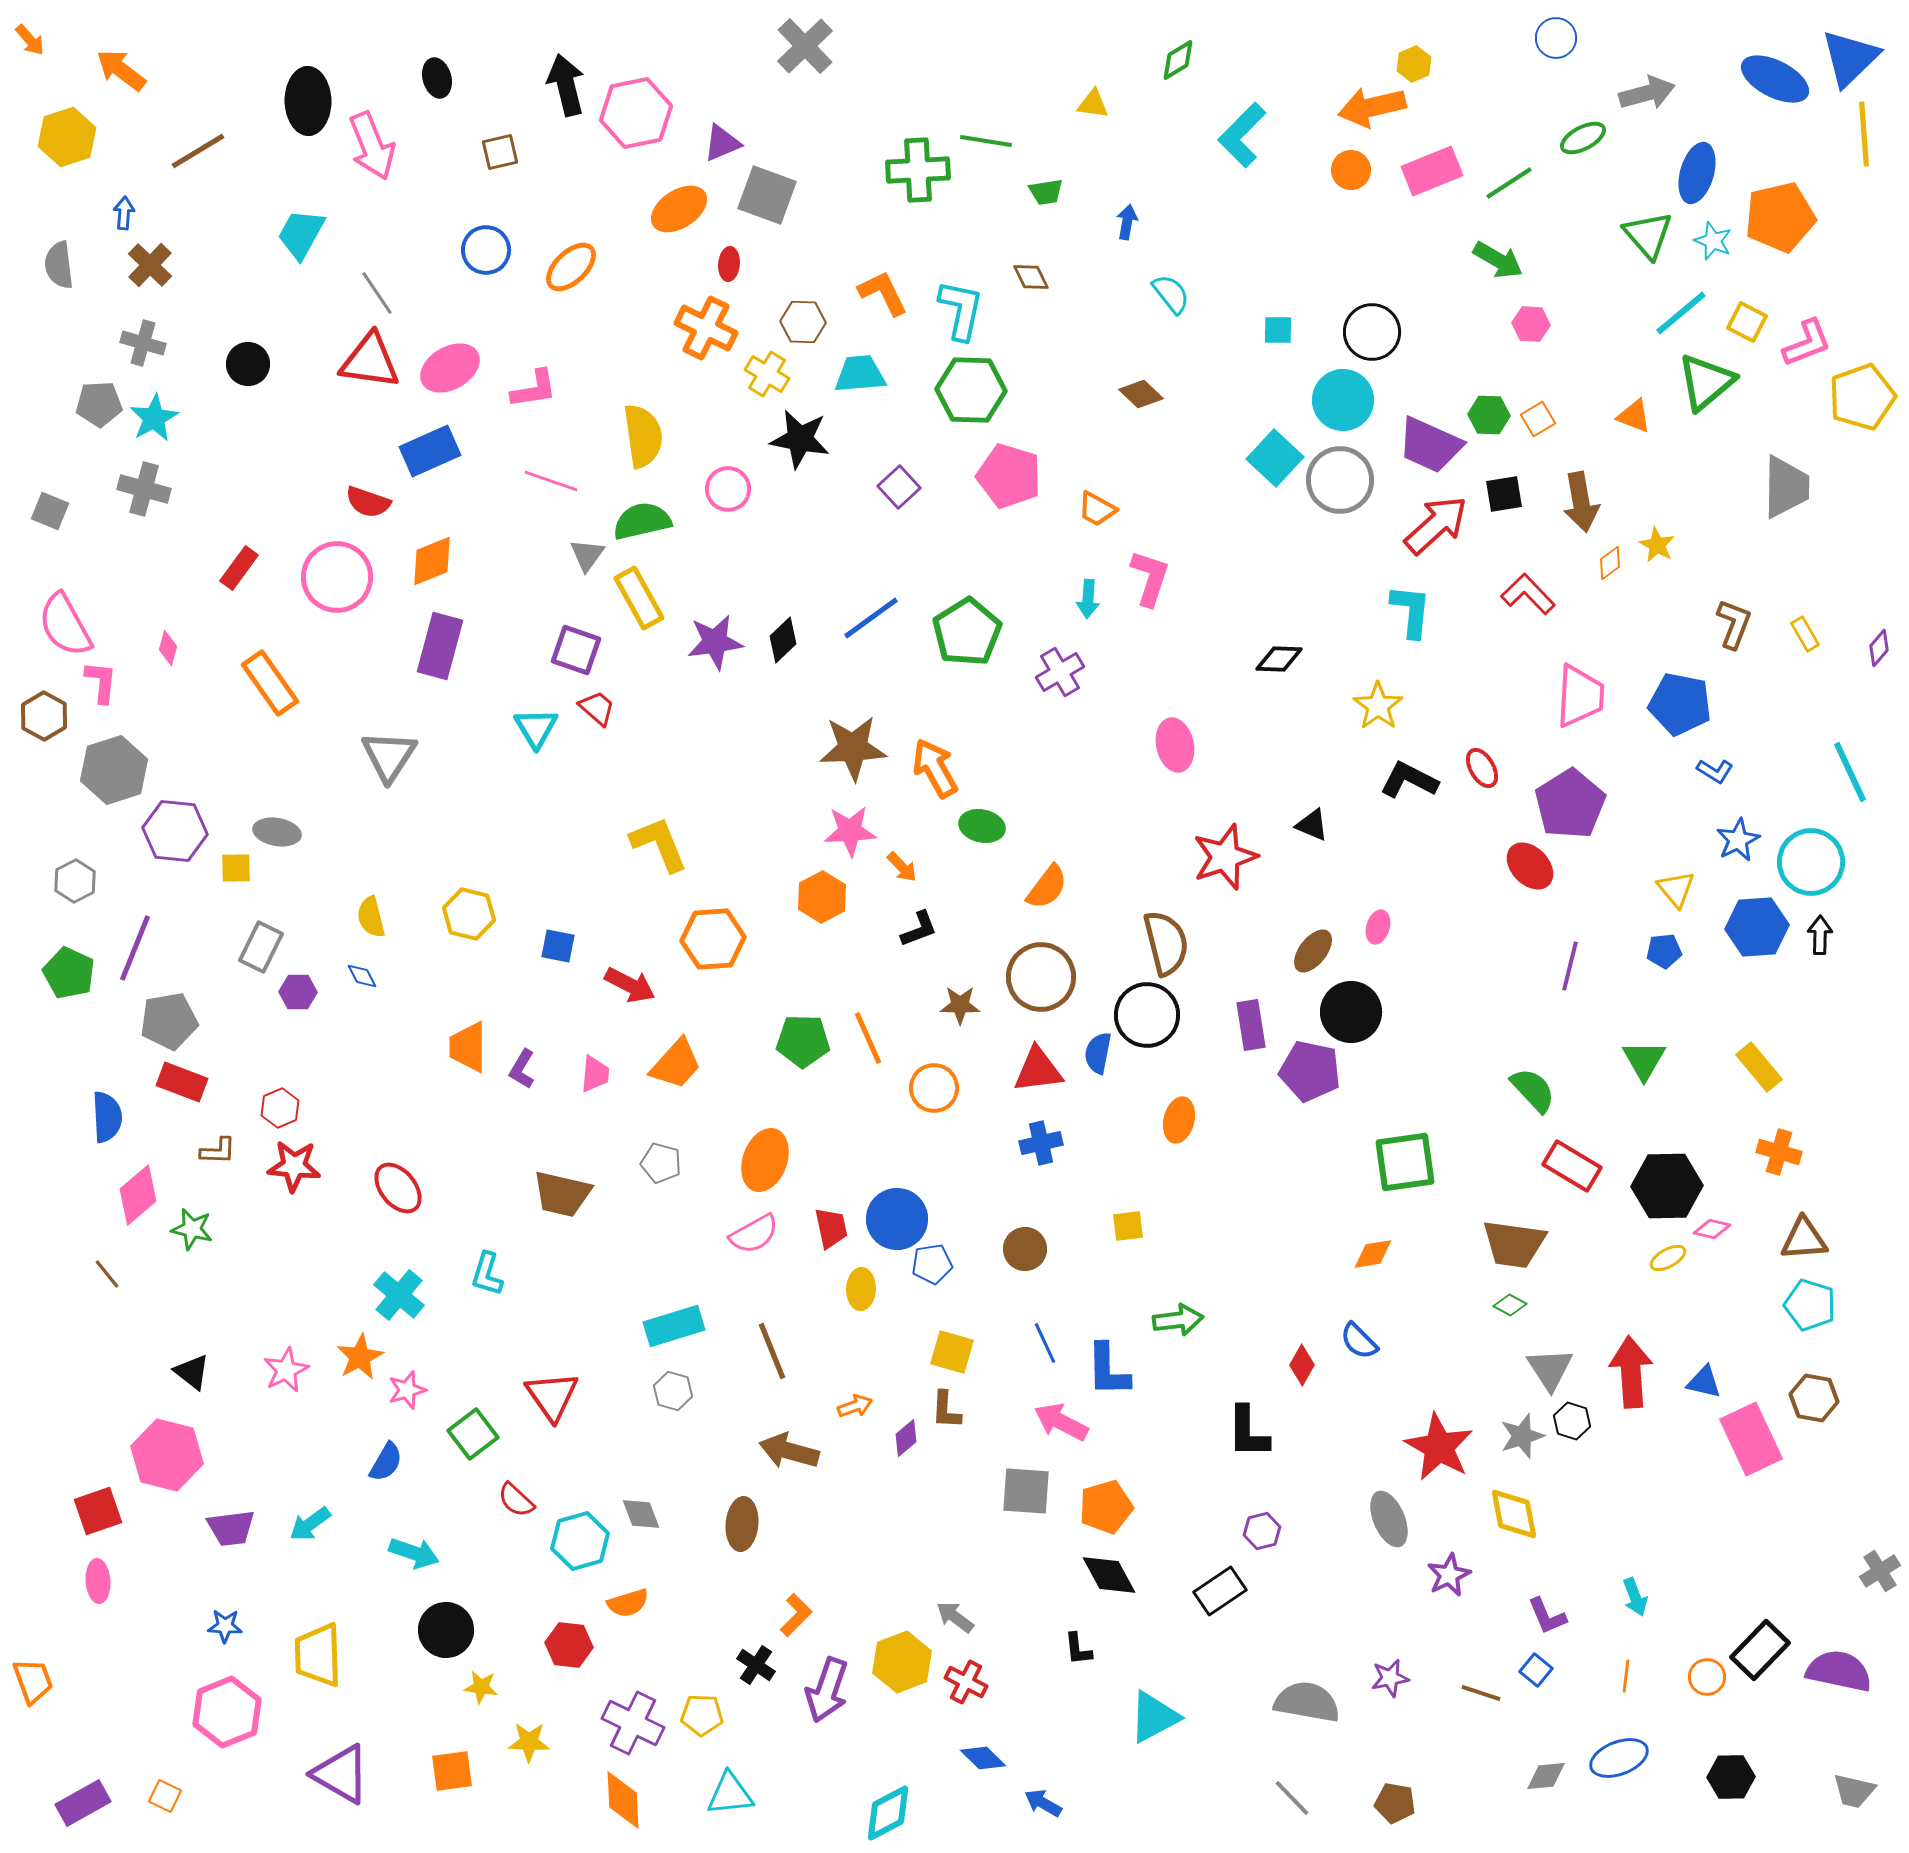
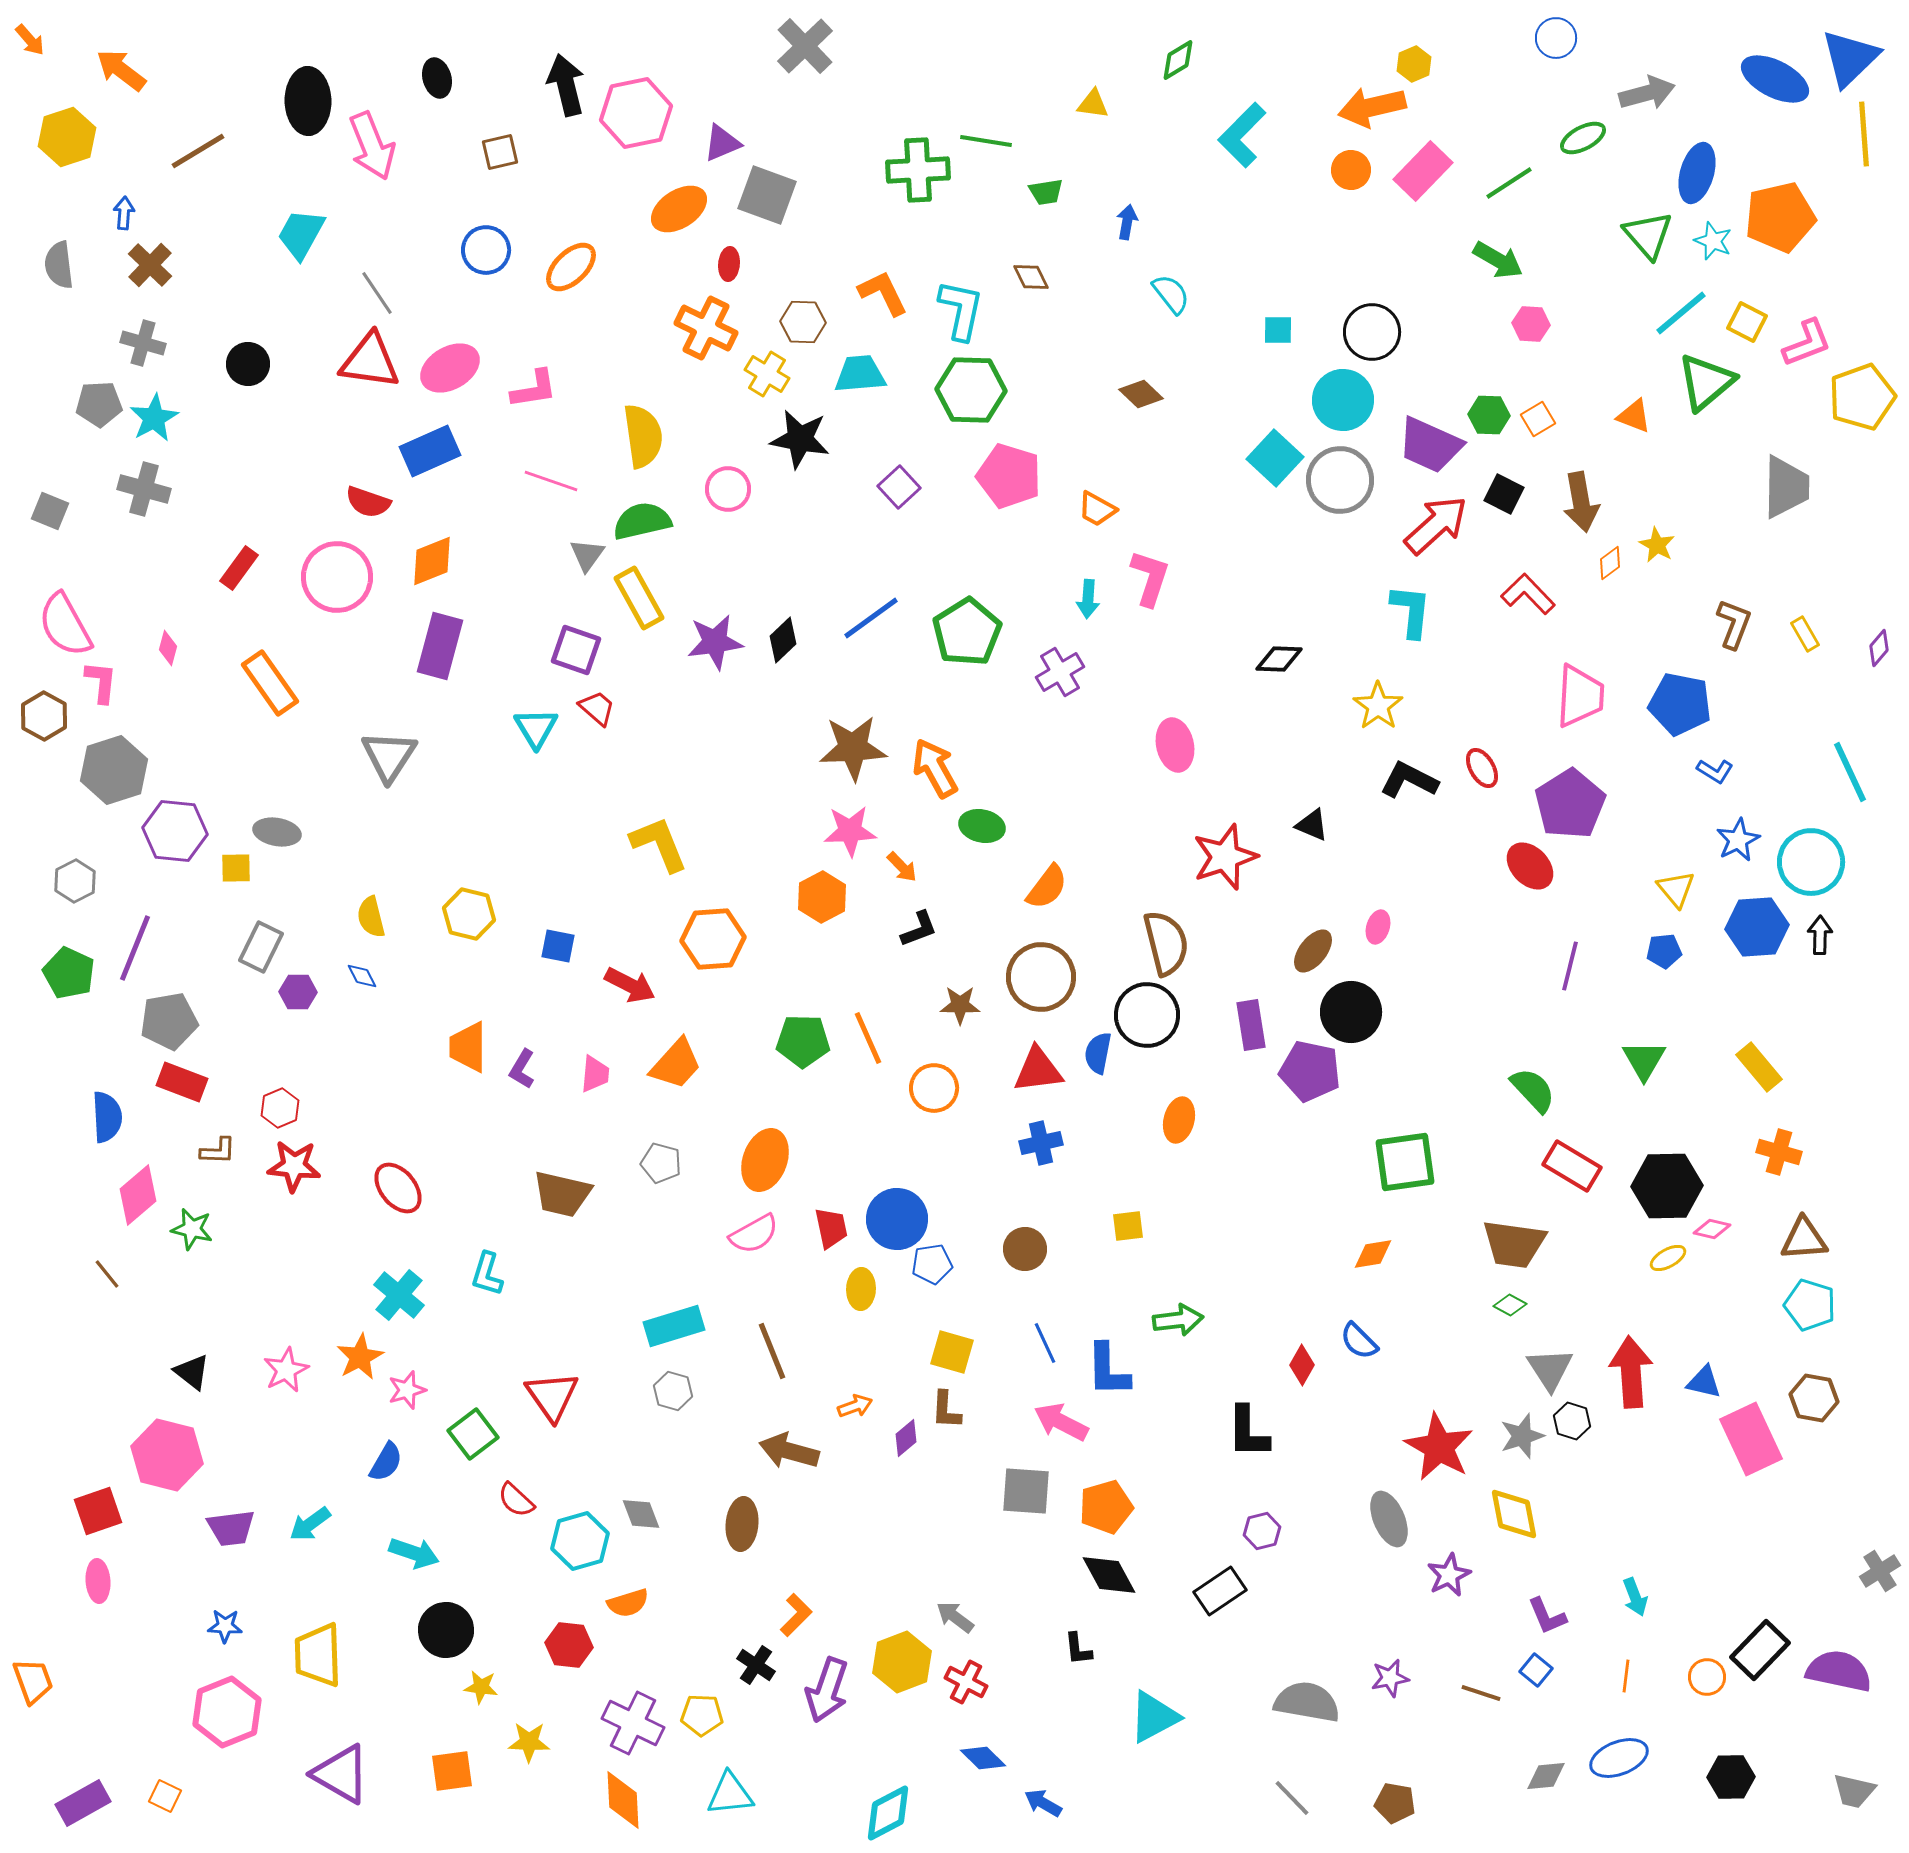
pink rectangle at (1432, 171): moved 9 px left; rotated 24 degrees counterclockwise
black square at (1504, 494): rotated 36 degrees clockwise
